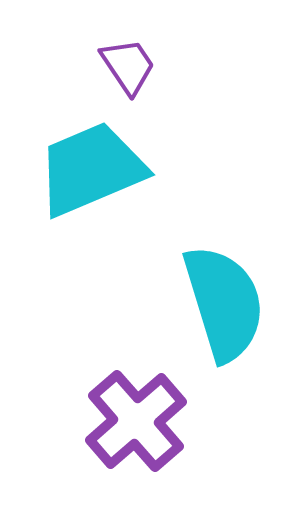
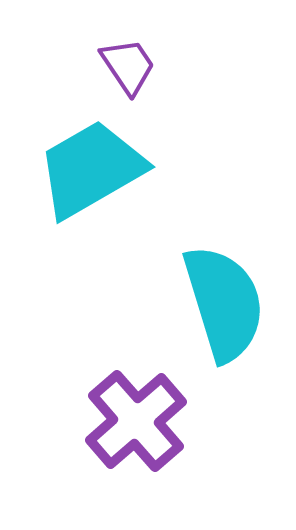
cyan trapezoid: rotated 7 degrees counterclockwise
